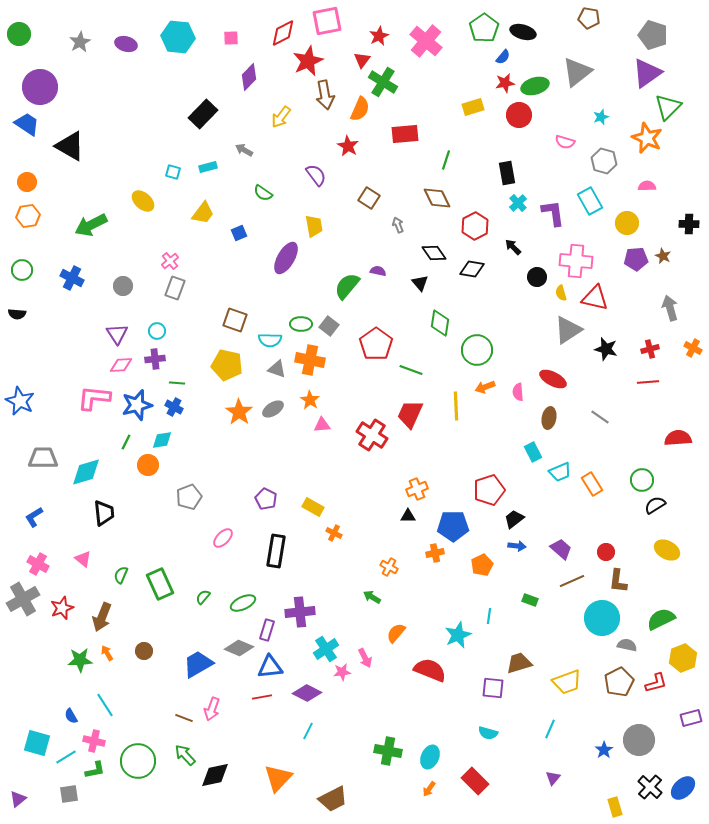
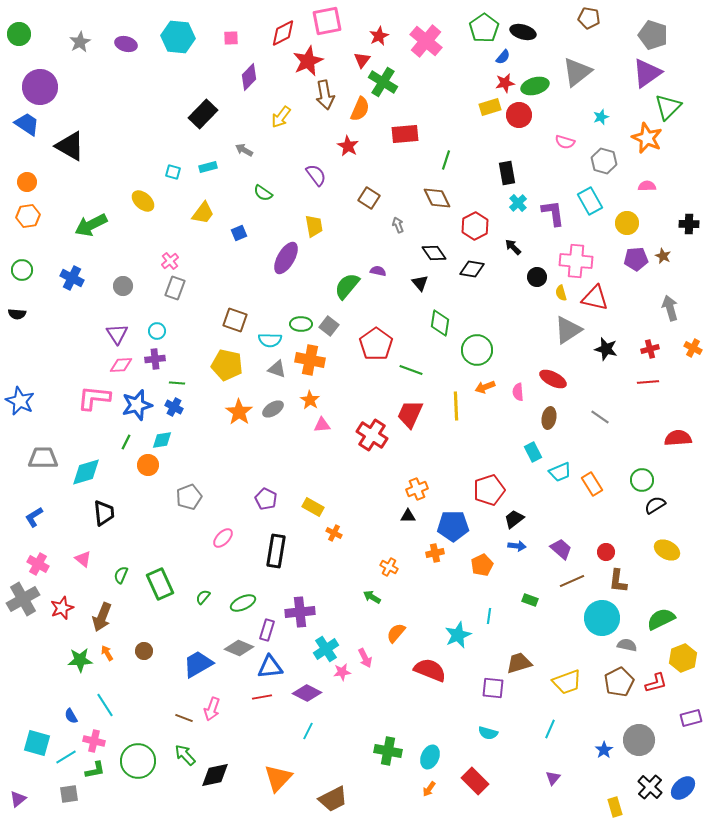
yellow rectangle at (473, 107): moved 17 px right
